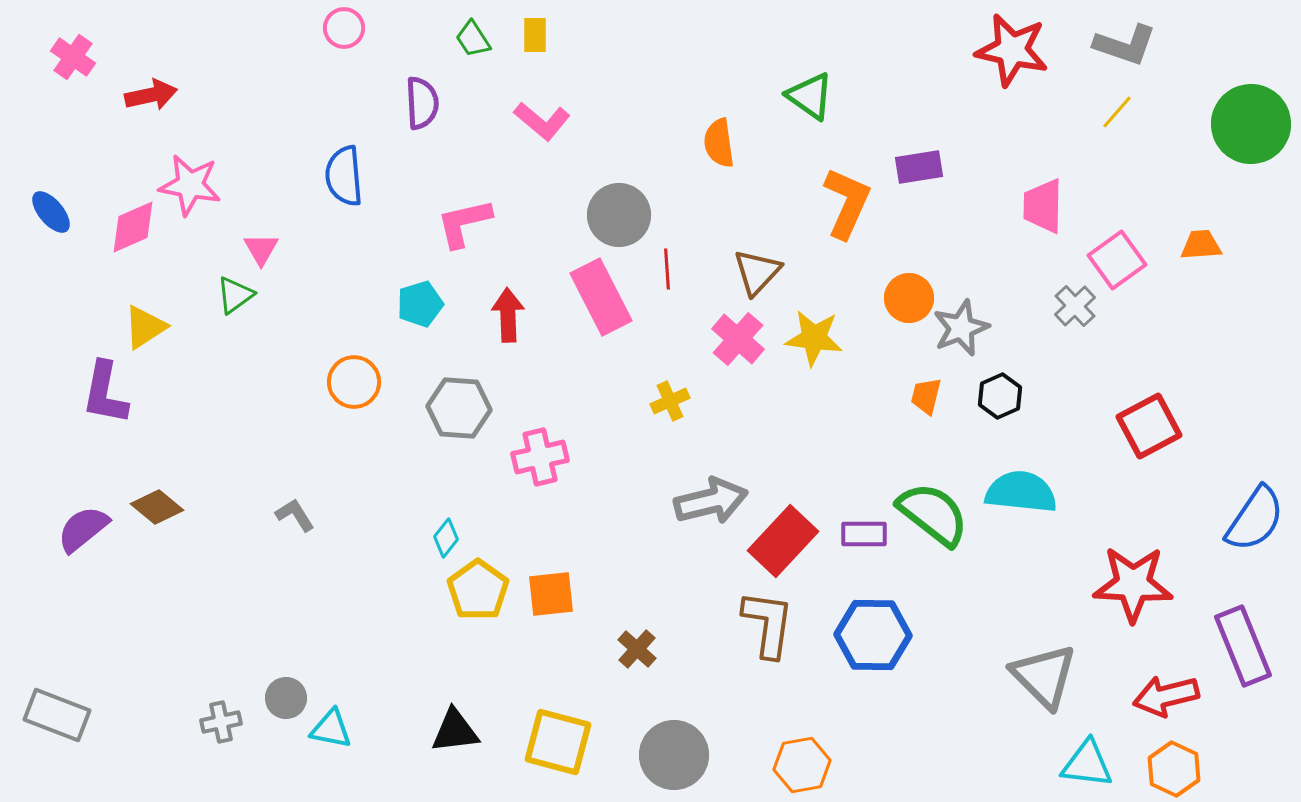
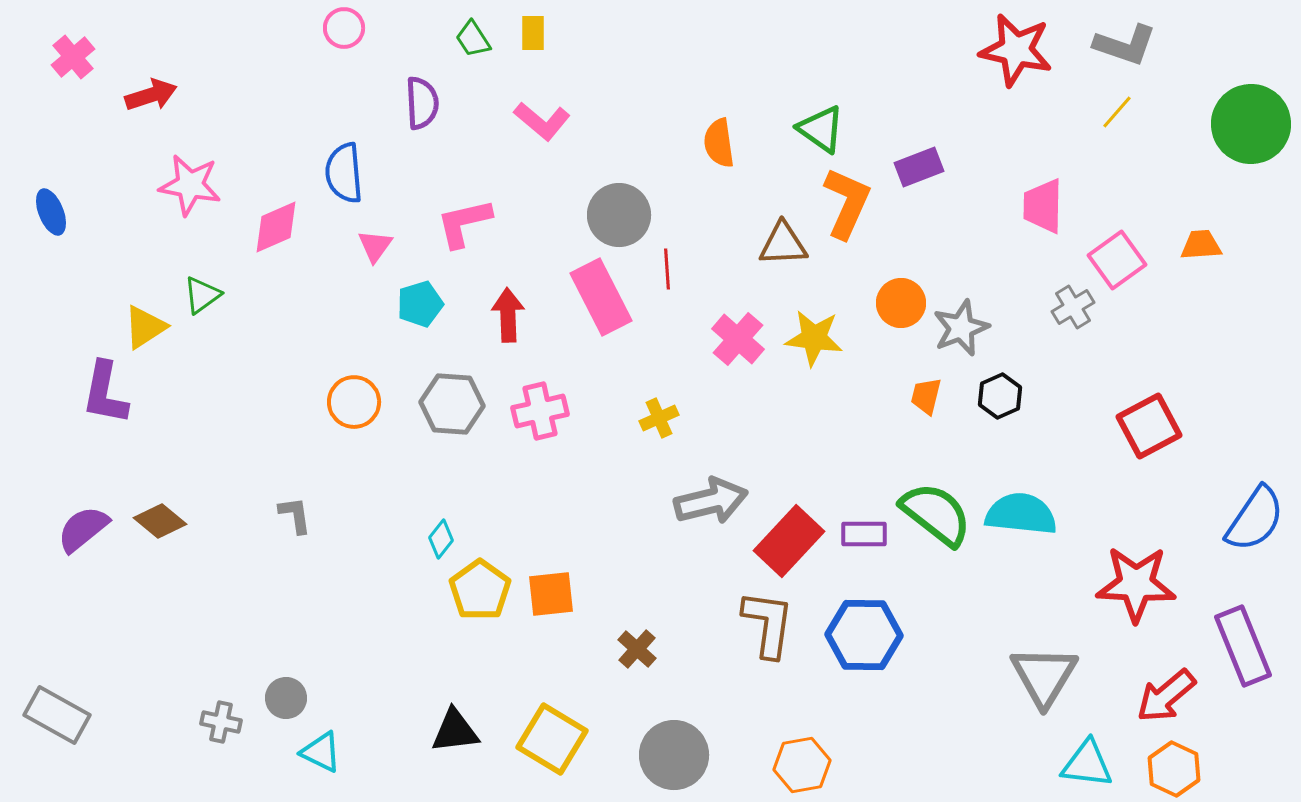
yellow rectangle at (535, 35): moved 2 px left, 2 px up
red star at (1012, 50): moved 4 px right
pink cross at (73, 57): rotated 15 degrees clockwise
red arrow at (151, 95): rotated 6 degrees counterclockwise
green triangle at (810, 96): moved 11 px right, 33 px down
purple rectangle at (919, 167): rotated 12 degrees counterclockwise
blue semicircle at (344, 176): moved 3 px up
blue ellipse at (51, 212): rotated 18 degrees clockwise
pink diamond at (133, 227): moved 143 px right
pink triangle at (261, 249): moved 114 px right, 3 px up; rotated 6 degrees clockwise
brown triangle at (757, 272): moved 26 px right, 28 px up; rotated 44 degrees clockwise
green triangle at (235, 295): moved 33 px left
orange circle at (909, 298): moved 8 px left, 5 px down
gray cross at (1075, 306): moved 2 px left, 1 px down; rotated 12 degrees clockwise
orange circle at (354, 382): moved 20 px down
yellow cross at (670, 401): moved 11 px left, 17 px down
gray hexagon at (459, 408): moved 7 px left, 4 px up
pink cross at (540, 457): moved 46 px up
cyan semicircle at (1021, 492): moved 22 px down
brown diamond at (157, 507): moved 3 px right, 14 px down
green semicircle at (933, 514): moved 3 px right
gray L-shape at (295, 515): rotated 24 degrees clockwise
cyan diamond at (446, 538): moved 5 px left, 1 px down
red rectangle at (783, 541): moved 6 px right
red star at (1133, 584): moved 3 px right
yellow pentagon at (478, 590): moved 2 px right
blue hexagon at (873, 635): moved 9 px left
gray triangle at (1044, 676): rotated 16 degrees clockwise
red arrow at (1166, 696): rotated 26 degrees counterclockwise
gray rectangle at (57, 715): rotated 8 degrees clockwise
gray cross at (221, 722): rotated 24 degrees clockwise
cyan triangle at (331, 729): moved 10 px left, 23 px down; rotated 15 degrees clockwise
yellow square at (558, 742): moved 6 px left, 3 px up; rotated 16 degrees clockwise
